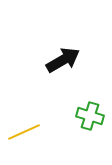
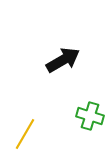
yellow line: moved 1 px right, 2 px down; rotated 36 degrees counterclockwise
